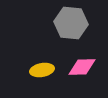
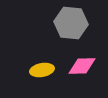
pink diamond: moved 1 px up
